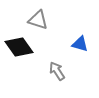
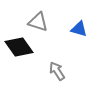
gray triangle: moved 2 px down
blue triangle: moved 1 px left, 15 px up
